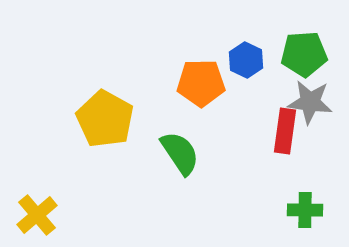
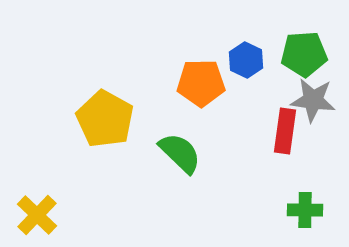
gray star: moved 3 px right, 2 px up
green semicircle: rotated 12 degrees counterclockwise
yellow cross: rotated 6 degrees counterclockwise
